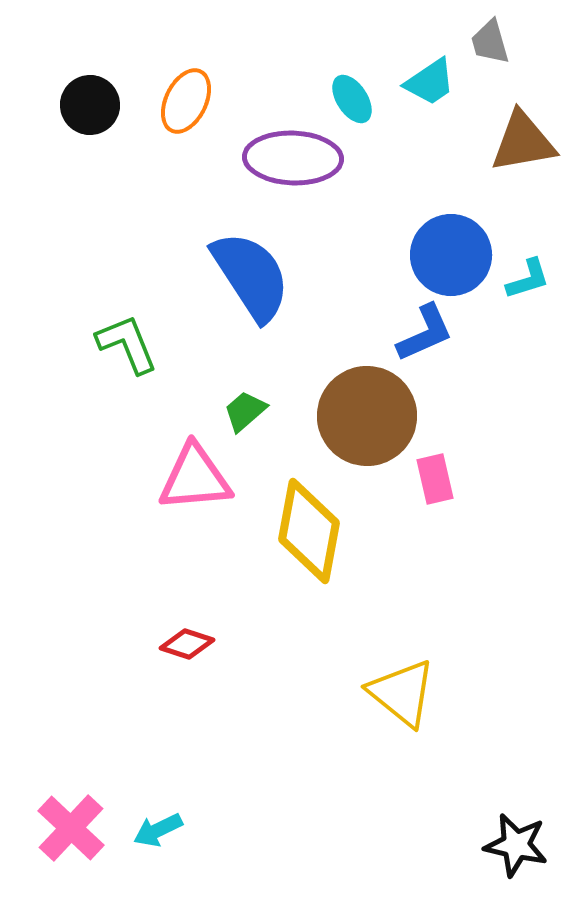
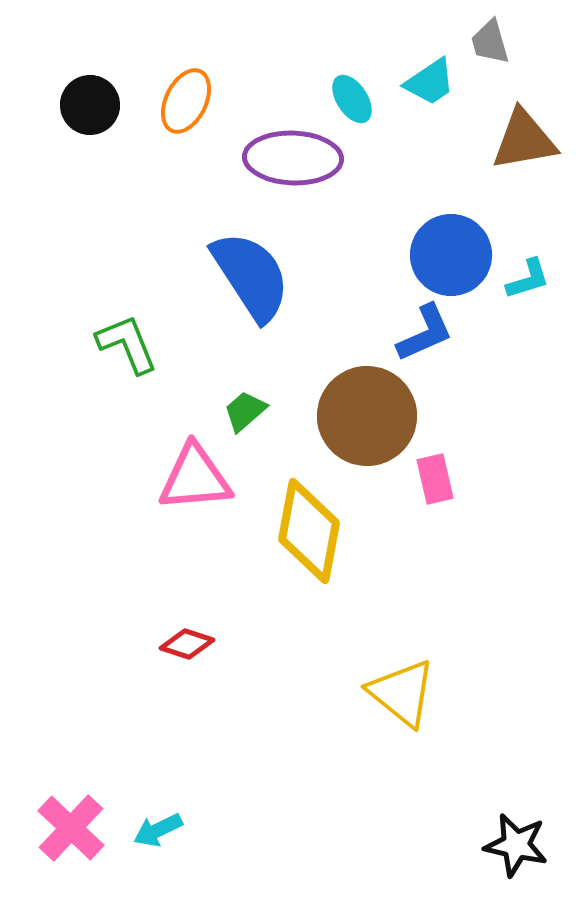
brown triangle: moved 1 px right, 2 px up
